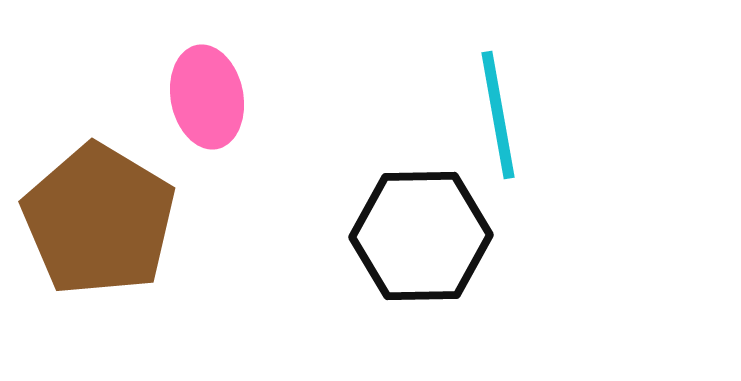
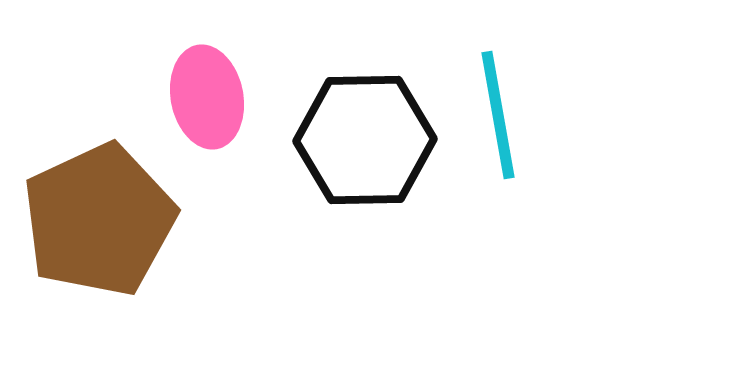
brown pentagon: rotated 16 degrees clockwise
black hexagon: moved 56 px left, 96 px up
